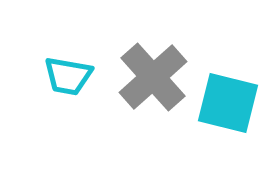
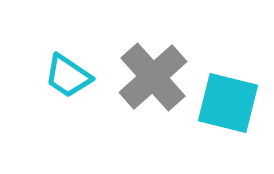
cyan trapezoid: rotated 24 degrees clockwise
